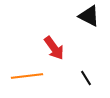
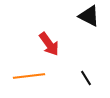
red arrow: moved 5 px left, 4 px up
orange line: moved 2 px right
